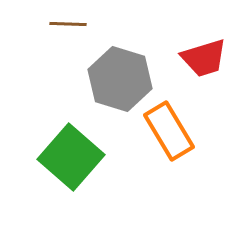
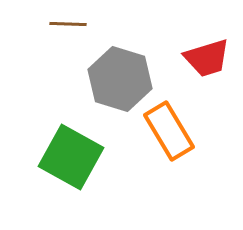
red trapezoid: moved 3 px right
green square: rotated 12 degrees counterclockwise
